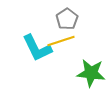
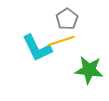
green star: moved 2 px left, 3 px up
